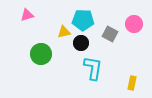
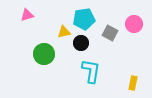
cyan pentagon: moved 1 px right, 1 px up; rotated 10 degrees counterclockwise
gray square: moved 1 px up
green circle: moved 3 px right
cyan L-shape: moved 2 px left, 3 px down
yellow rectangle: moved 1 px right
